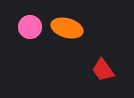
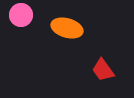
pink circle: moved 9 px left, 12 px up
